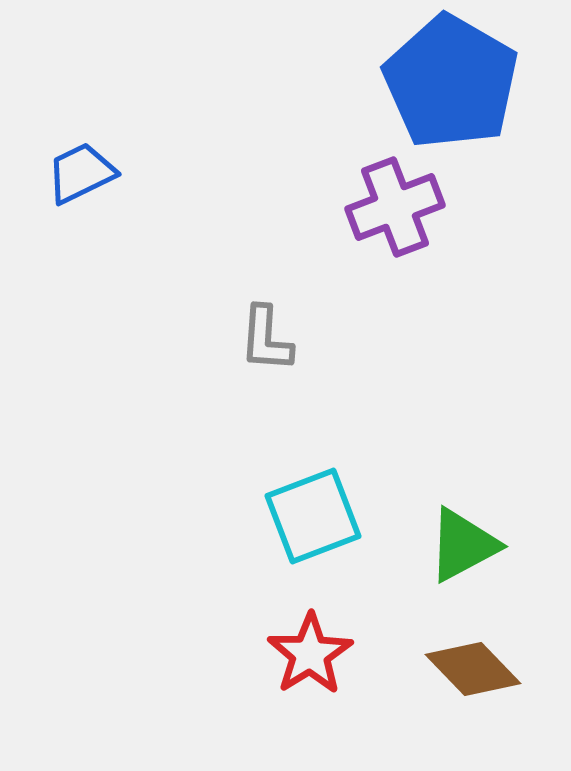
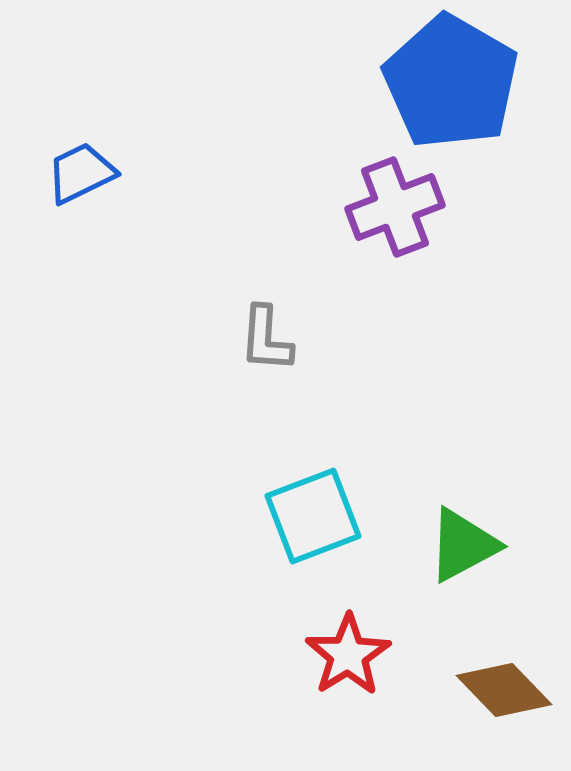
red star: moved 38 px right, 1 px down
brown diamond: moved 31 px right, 21 px down
